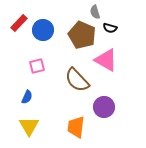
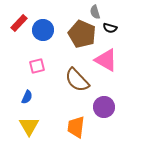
brown pentagon: moved 1 px up
